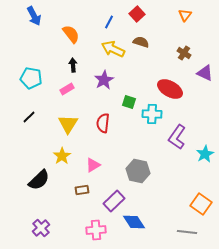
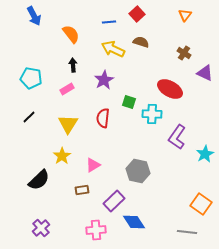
blue line: rotated 56 degrees clockwise
red semicircle: moved 5 px up
